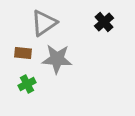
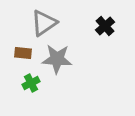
black cross: moved 1 px right, 4 px down
green cross: moved 4 px right, 1 px up
